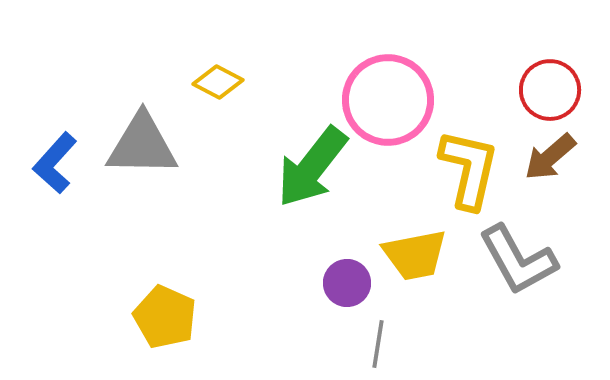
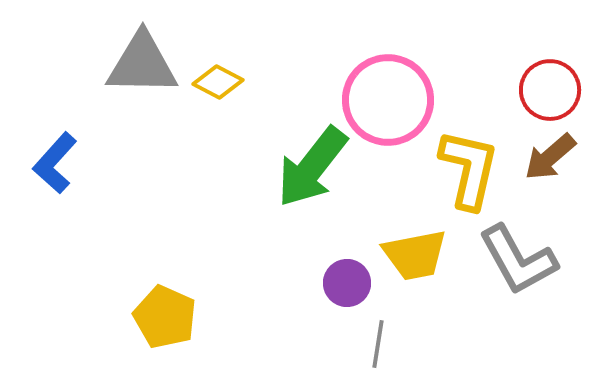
gray triangle: moved 81 px up
